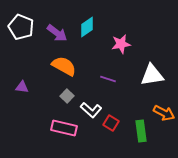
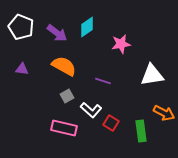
purple line: moved 5 px left, 2 px down
purple triangle: moved 18 px up
gray square: rotated 16 degrees clockwise
